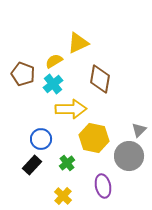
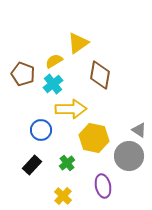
yellow triangle: rotated 10 degrees counterclockwise
brown diamond: moved 4 px up
gray triangle: rotated 42 degrees counterclockwise
blue circle: moved 9 px up
